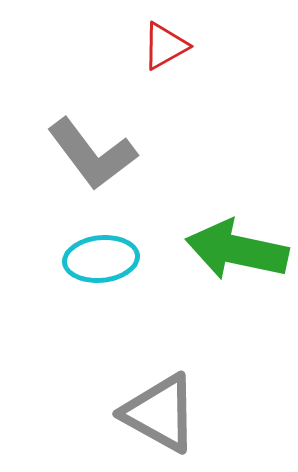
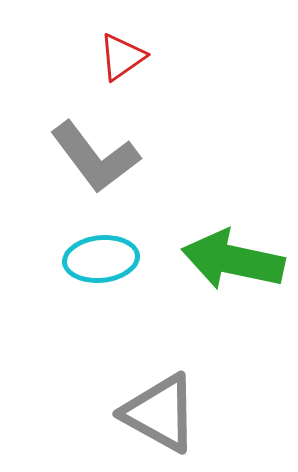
red triangle: moved 43 px left, 11 px down; rotated 6 degrees counterclockwise
gray L-shape: moved 3 px right, 3 px down
green arrow: moved 4 px left, 10 px down
